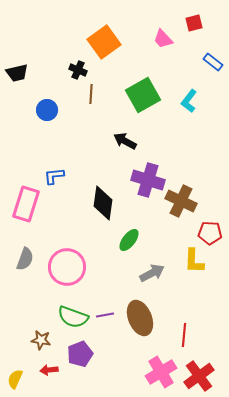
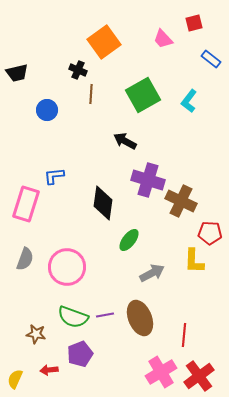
blue rectangle: moved 2 px left, 3 px up
brown star: moved 5 px left, 6 px up
